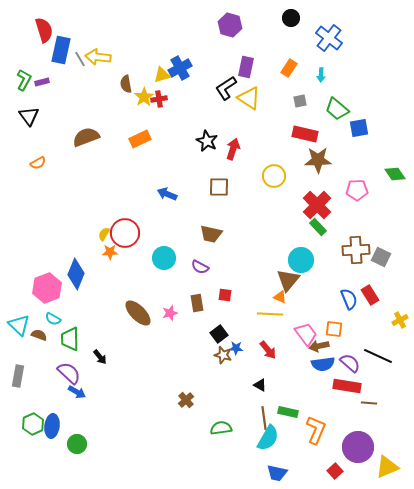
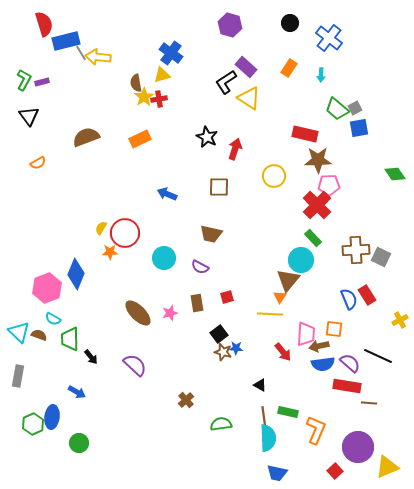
black circle at (291, 18): moved 1 px left, 5 px down
red semicircle at (44, 30): moved 6 px up
blue rectangle at (61, 50): moved 5 px right, 9 px up; rotated 64 degrees clockwise
gray line at (80, 59): moved 1 px right, 6 px up
purple rectangle at (246, 67): rotated 60 degrees counterclockwise
blue cross at (180, 68): moved 9 px left, 15 px up; rotated 25 degrees counterclockwise
brown semicircle at (126, 84): moved 10 px right, 1 px up
black L-shape at (226, 88): moved 6 px up
gray square at (300, 101): moved 55 px right, 7 px down; rotated 16 degrees counterclockwise
black star at (207, 141): moved 4 px up
red arrow at (233, 149): moved 2 px right
pink pentagon at (357, 190): moved 28 px left, 5 px up
green rectangle at (318, 227): moved 5 px left, 11 px down
yellow semicircle at (104, 234): moved 3 px left, 6 px up
red square at (225, 295): moved 2 px right, 2 px down; rotated 24 degrees counterclockwise
red rectangle at (370, 295): moved 3 px left
orange triangle at (280, 297): rotated 40 degrees clockwise
cyan triangle at (19, 325): moved 7 px down
pink trapezoid at (306, 334): rotated 40 degrees clockwise
red arrow at (268, 350): moved 15 px right, 2 px down
brown star at (223, 355): moved 3 px up
black arrow at (100, 357): moved 9 px left
purple semicircle at (69, 373): moved 66 px right, 8 px up
blue ellipse at (52, 426): moved 9 px up
green semicircle at (221, 428): moved 4 px up
cyan semicircle at (268, 438): rotated 32 degrees counterclockwise
green circle at (77, 444): moved 2 px right, 1 px up
